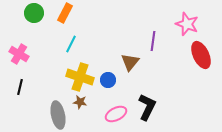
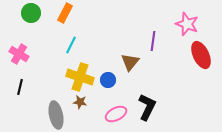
green circle: moved 3 px left
cyan line: moved 1 px down
gray ellipse: moved 2 px left
